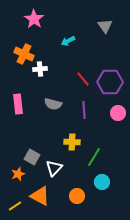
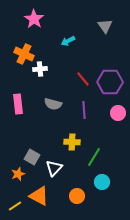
orange triangle: moved 1 px left
